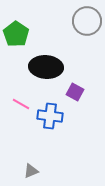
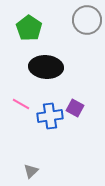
gray circle: moved 1 px up
green pentagon: moved 13 px right, 6 px up
purple square: moved 16 px down
blue cross: rotated 15 degrees counterclockwise
gray triangle: rotated 21 degrees counterclockwise
